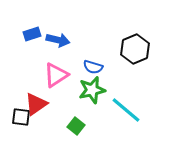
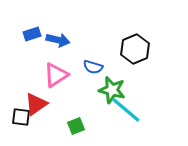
green star: moved 20 px right; rotated 28 degrees clockwise
green square: rotated 30 degrees clockwise
